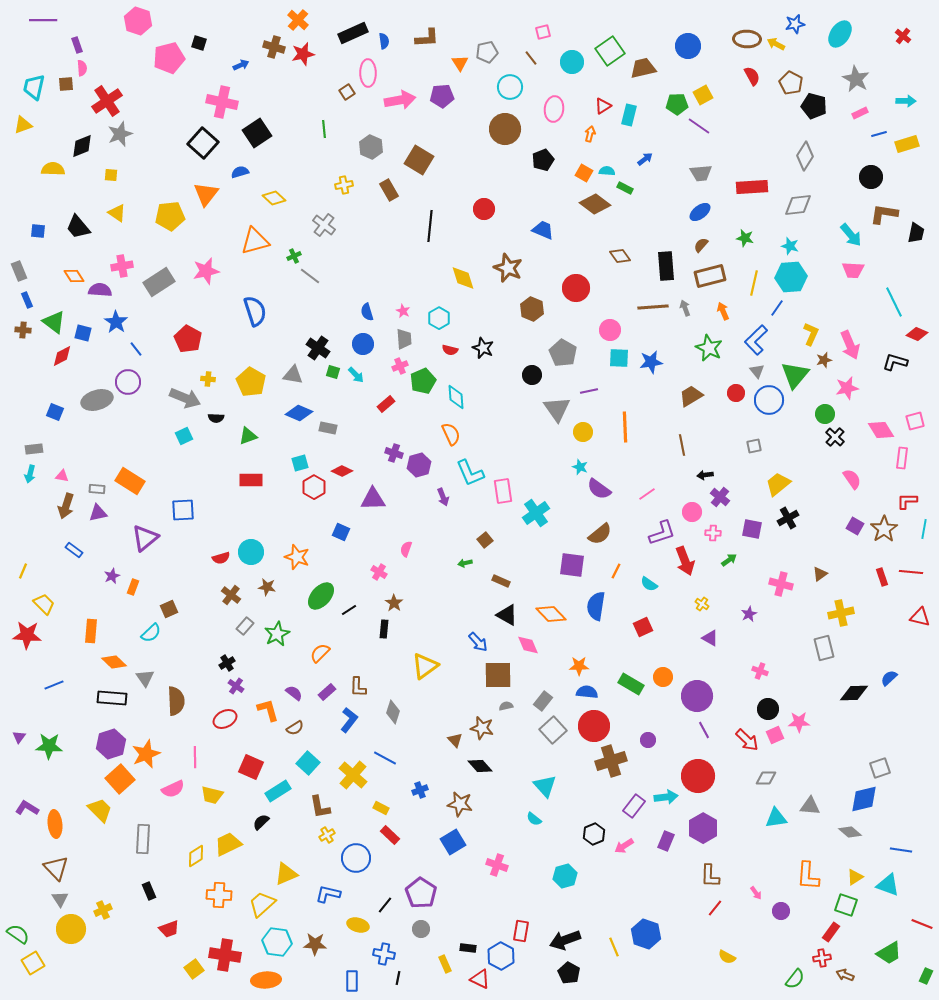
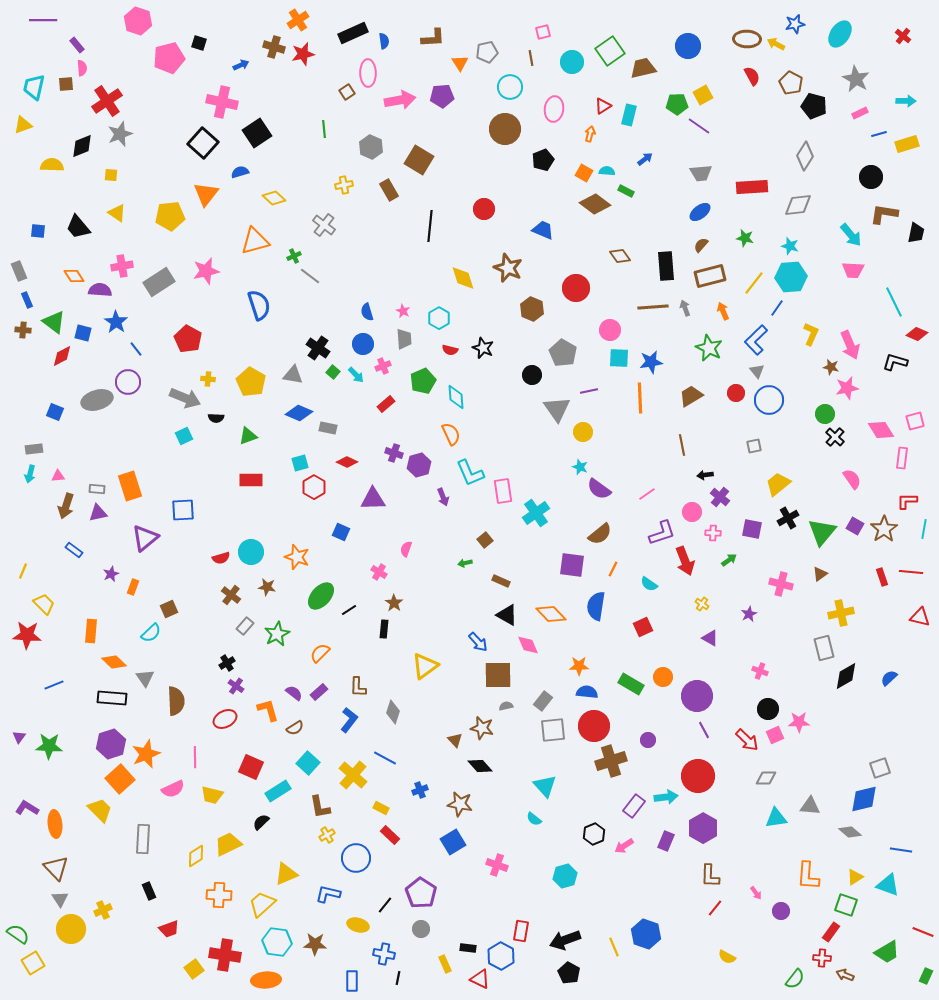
orange cross at (298, 20): rotated 15 degrees clockwise
brown L-shape at (427, 38): moved 6 px right
purple rectangle at (77, 45): rotated 21 degrees counterclockwise
brown line at (531, 58): rotated 28 degrees clockwise
yellow semicircle at (53, 169): moved 1 px left, 4 px up
green rectangle at (625, 188): moved 1 px right, 3 px down
yellow line at (754, 283): rotated 25 degrees clockwise
blue semicircle at (255, 311): moved 4 px right, 6 px up
brown star at (824, 360): moved 7 px right, 7 px down; rotated 28 degrees clockwise
pink cross at (400, 366): moved 17 px left
green square at (333, 372): rotated 24 degrees clockwise
green triangle at (795, 375): moved 27 px right, 157 px down
orange line at (625, 427): moved 15 px right, 29 px up
red diamond at (342, 471): moved 5 px right, 9 px up
pink triangle at (62, 476): moved 4 px left; rotated 16 degrees counterclockwise
orange rectangle at (130, 481): moved 5 px down; rotated 40 degrees clockwise
orange line at (616, 571): moved 3 px left, 2 px up
purple star at (112, 576): moved 1 px left, 2 px up
purple rectangle at (327, 692): moved 8 px left
black diamond at (854, 693): moved 8 px left, 17 px up; rotated 28 degrees counterclockwise
gray square at (553, 730): rotated 36 degrees clockwise
red line at (922, 924): moved 1 px right, 8 px down
green trapezoid at (889, 953): moved 2 px left, 1 px up
red cross at (822, 958): rotated 12 degrees clockwise
